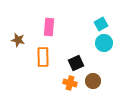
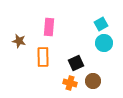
brown star: moved 1 px right, 1 px down
